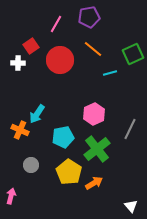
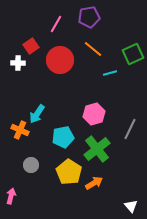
pink hexagon: rotated 10 degrees clockwise
